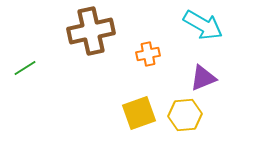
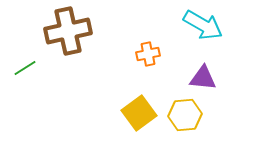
brown cross: moved 23 px left
purple triangle: rotated 28 degrees clockwise
yellow square: rotated 16 degrees counterclockwise
